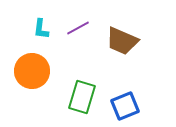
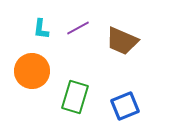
green rectangle: moved 7 px left
